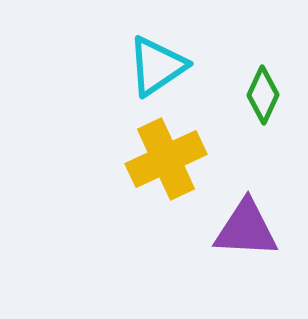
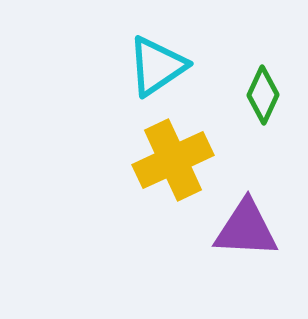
yellow cross: moved 7 px right, 1 px down
